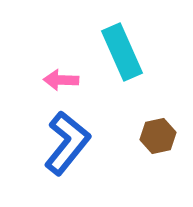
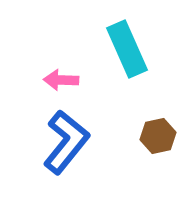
cyan rectangle: moved 5 px right, 3 px up
blue L-shape: moved 1 px left, 1 px up
